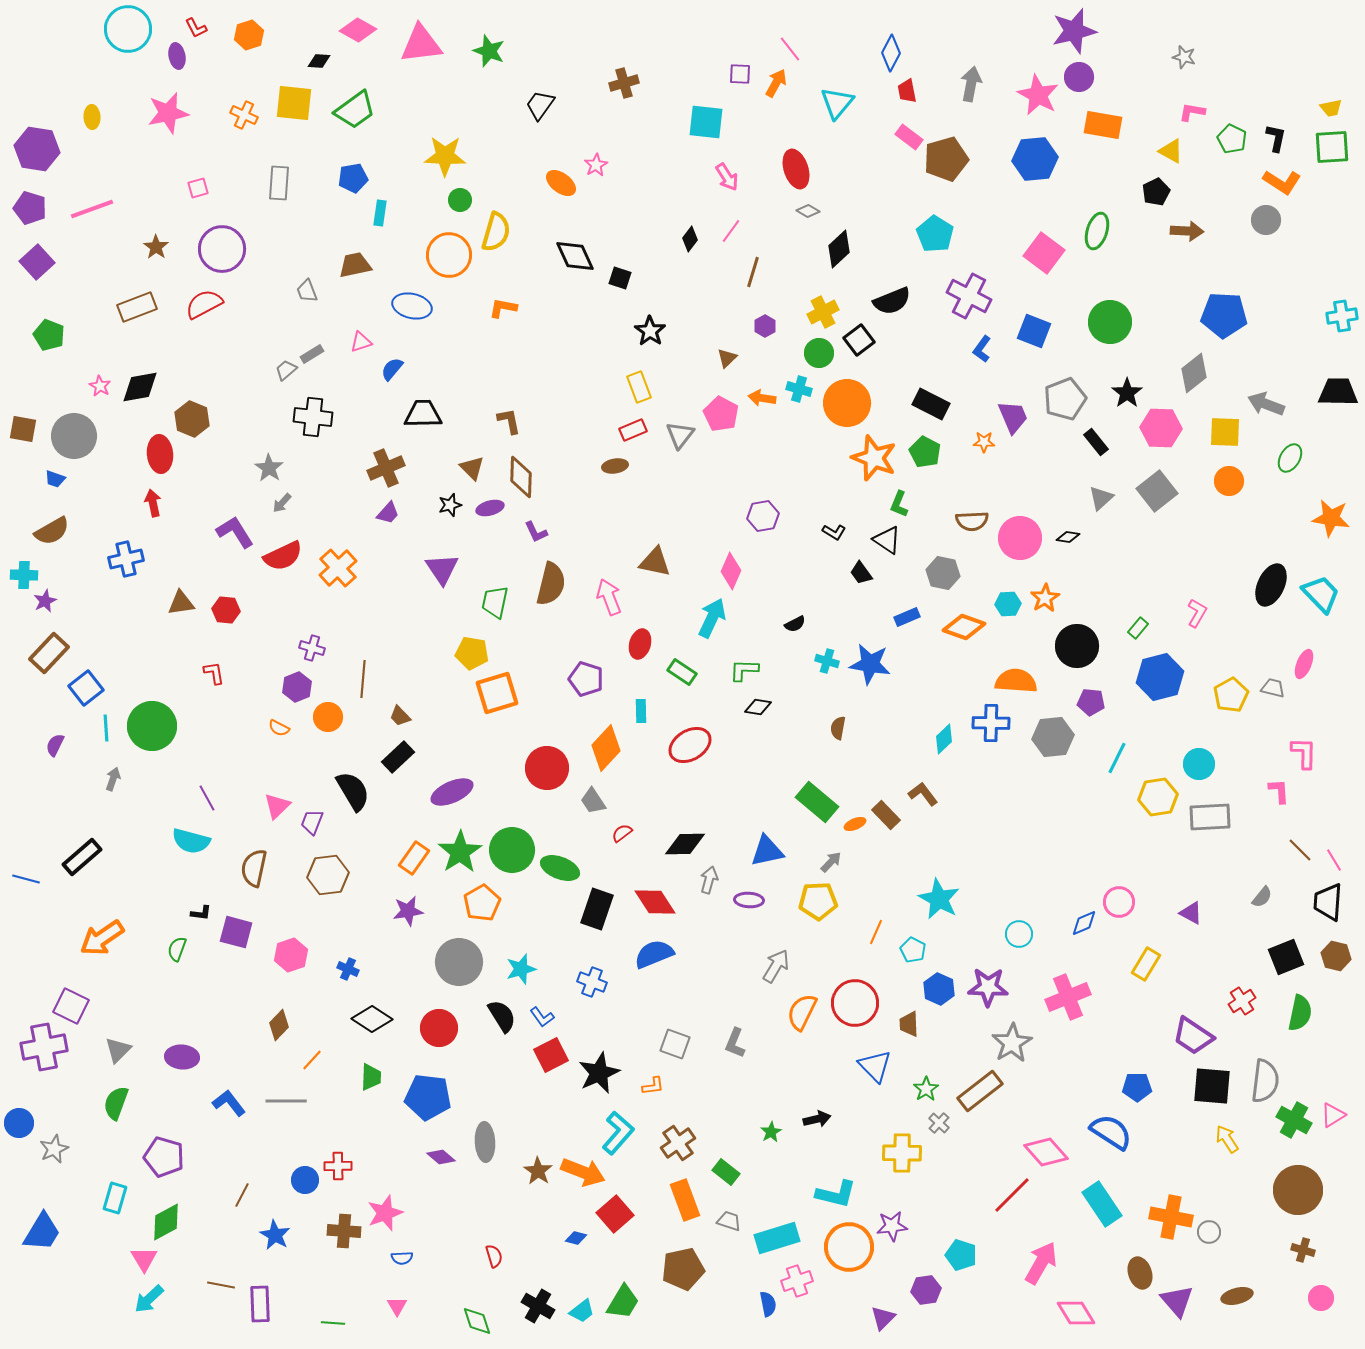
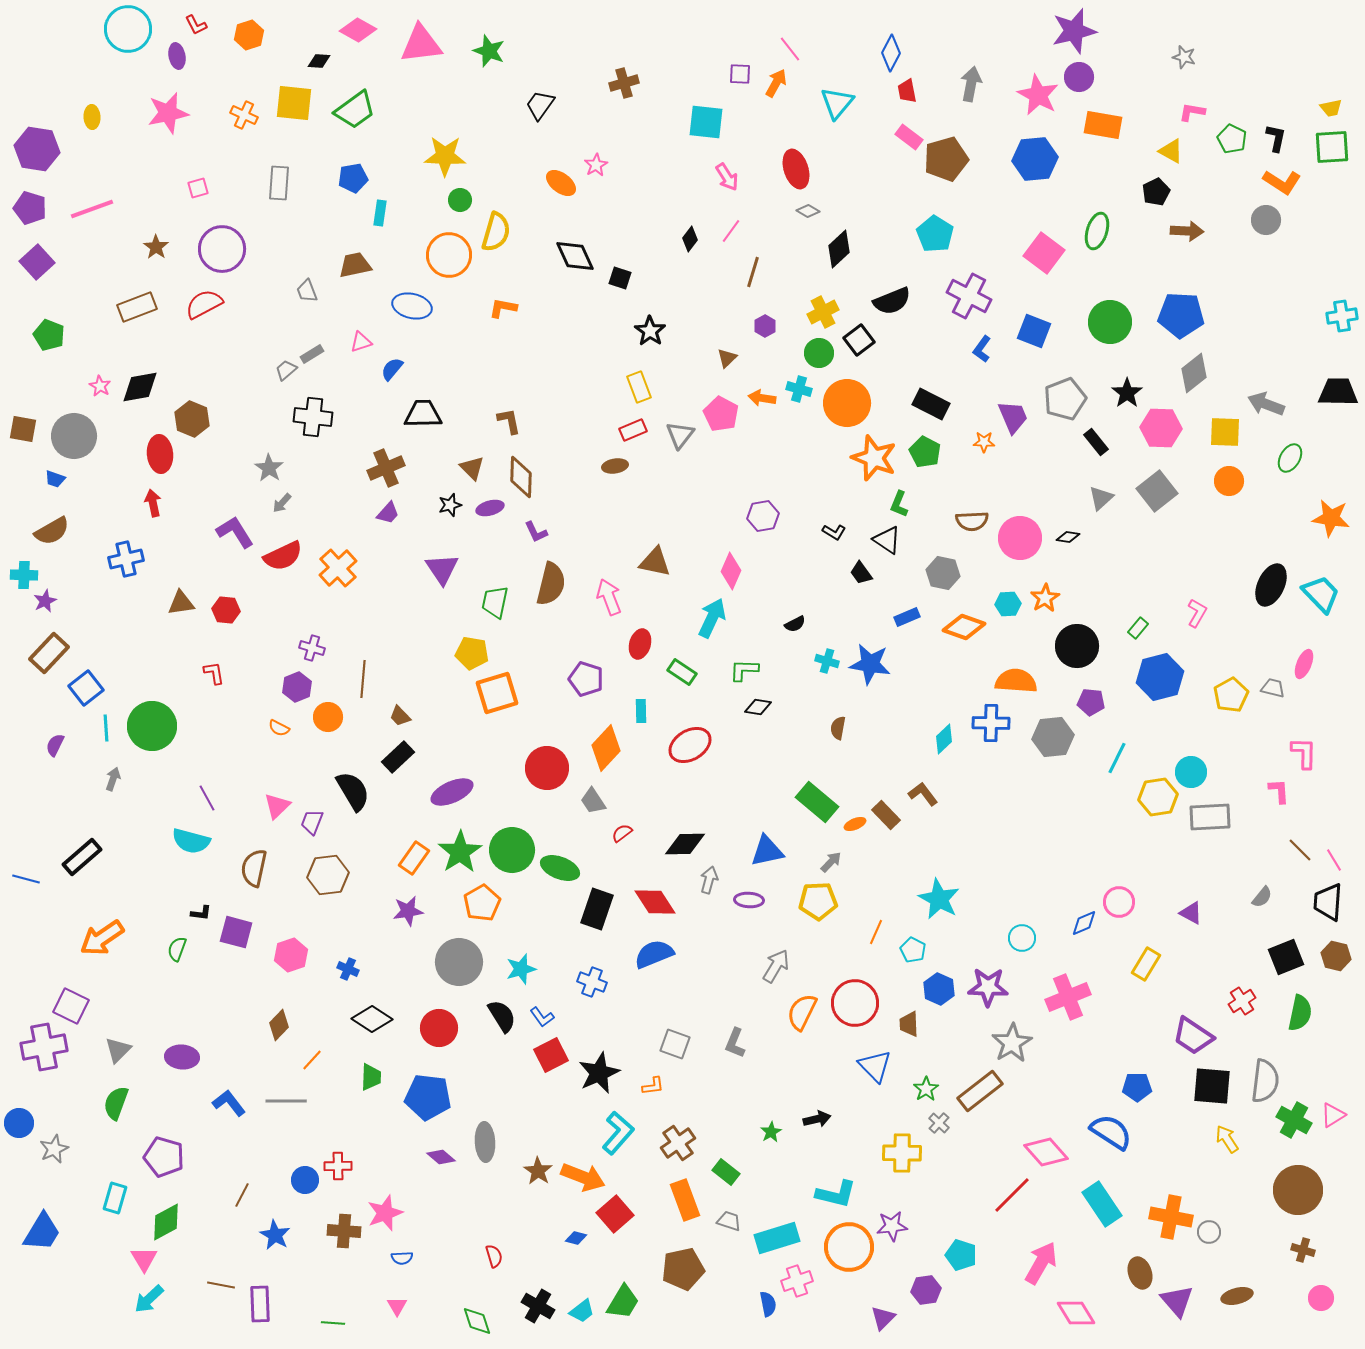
red L-shape at (196, 28): moved 3 px up
blue pentagon at (1224, 315): moved 43 px left
cyan circle at (1199, 764): moved 8 px left, 8 px down
cyan circle at (1019, 934): moved 3 px right, 4 px down
orange arrow at (583, 1172): moved 5 px down
